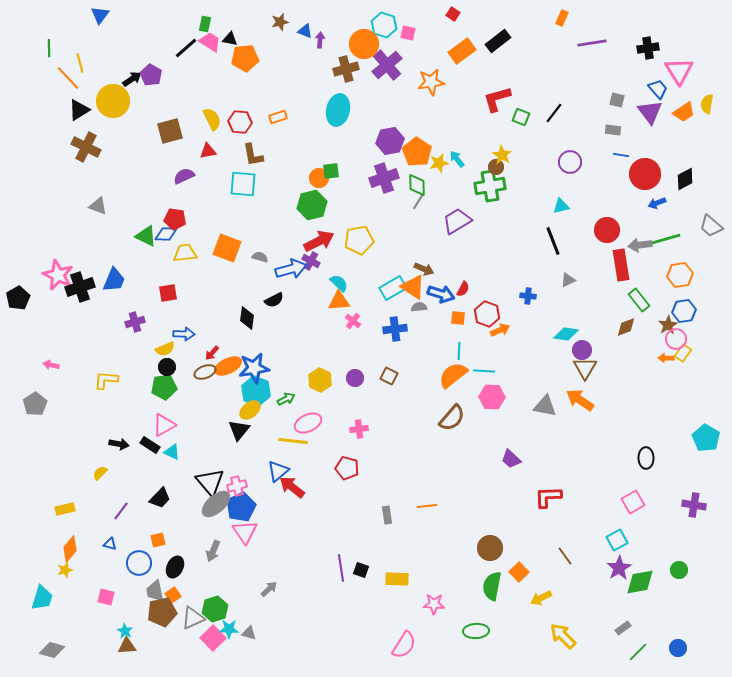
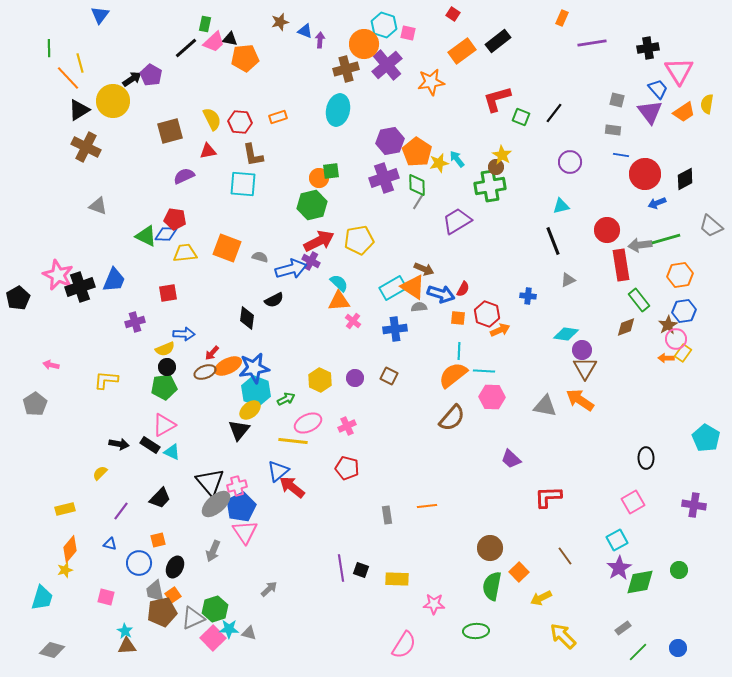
pink trapezoid at (210, 42): moved 4 px right; rotated 105 degrees clockwise
pink cross at (359, 429): moved 12 px left, 3 px up; rotated 18 degrees counterclockwise
